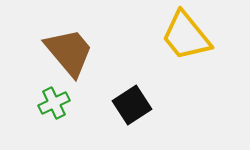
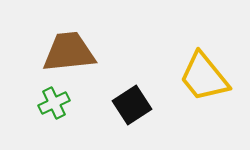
yellow trapezoid: moved 18 px right, 41 px down
brown trapezoid: rotated 56 degrees counterclockwise
